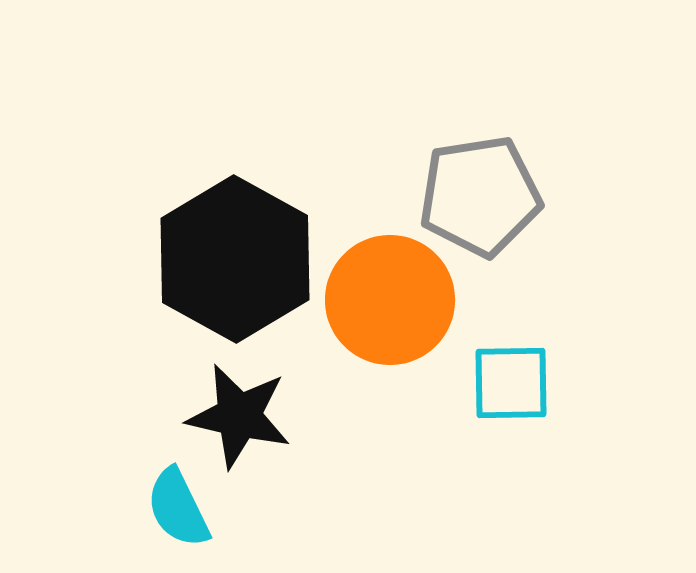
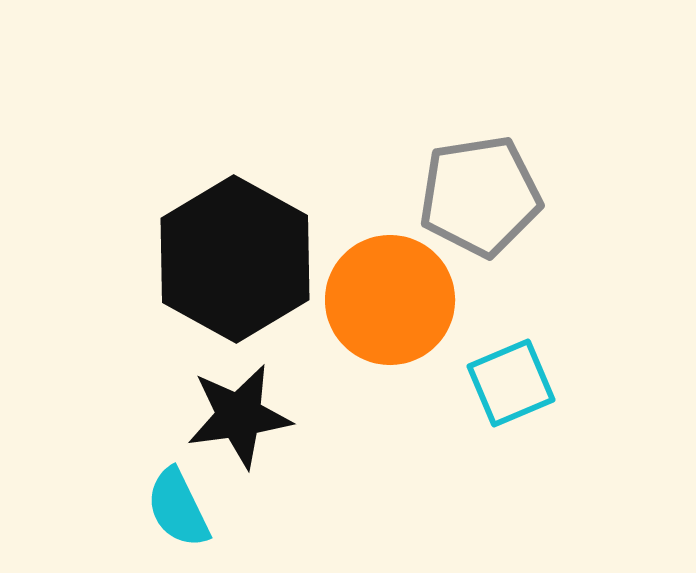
cyan square: rotated 22 degrees counterclockwise
black star: rotated 21 degrees counterclockwise
